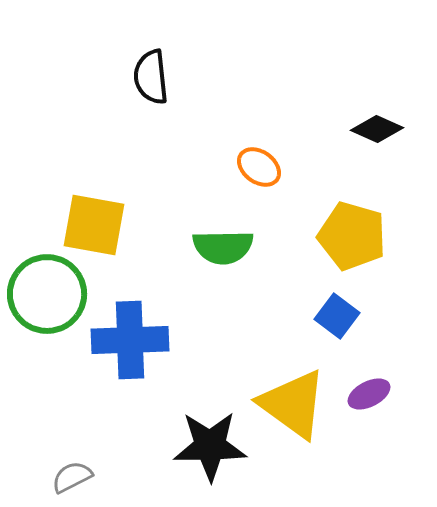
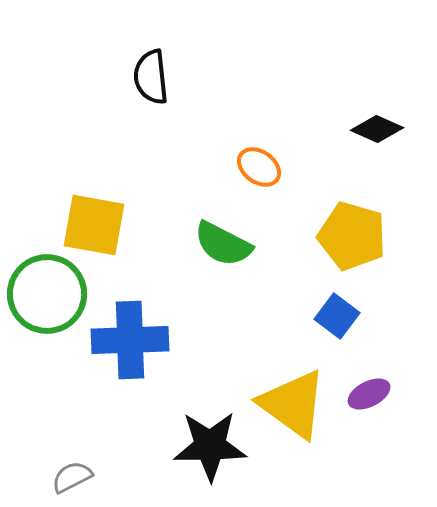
green semicircle: moved 3 px up; rotated 28 degrees clockwise
